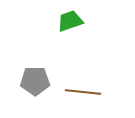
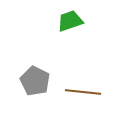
gray pentagon: rotated 28 degrees clockwise
